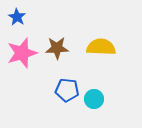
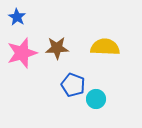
yellow semicircle: moved 4 px right
blue pentagon: moved 6 px right, 5 px up; rotated 15 degrees clockwise
cyan circle: moved 2 px right
